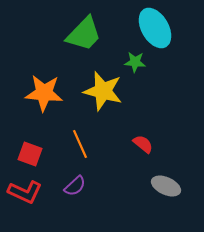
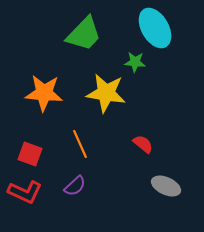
yellow star: moved 3 px right, 2 px down; rotated 6 degrees counterclockwise
